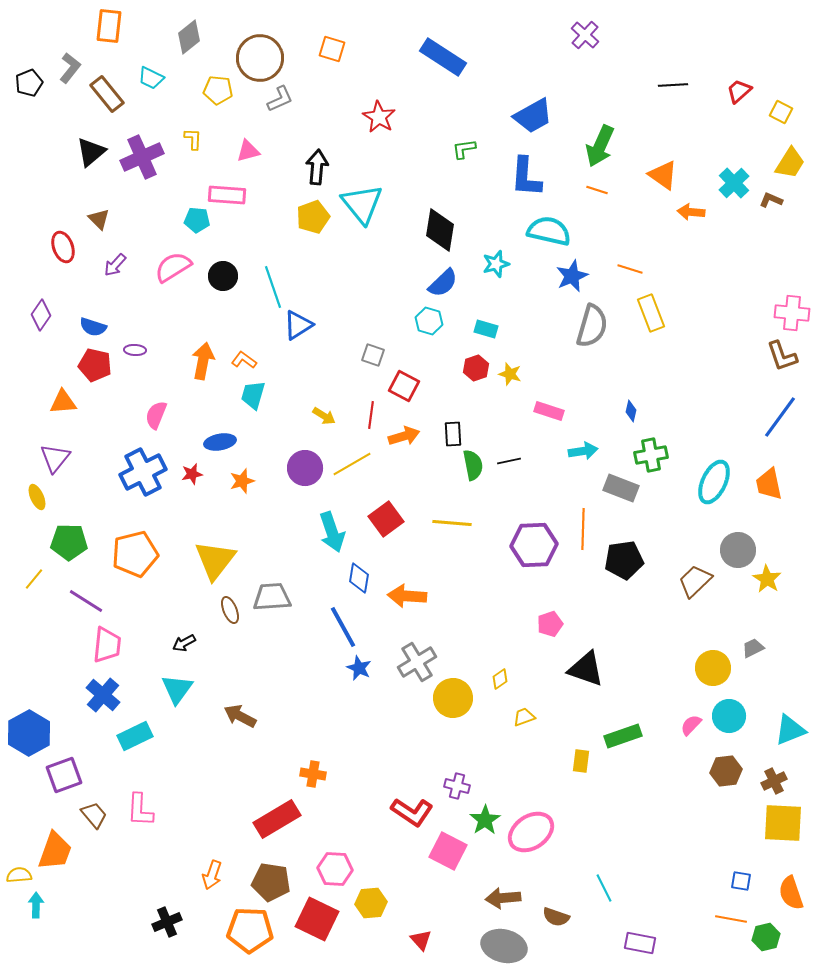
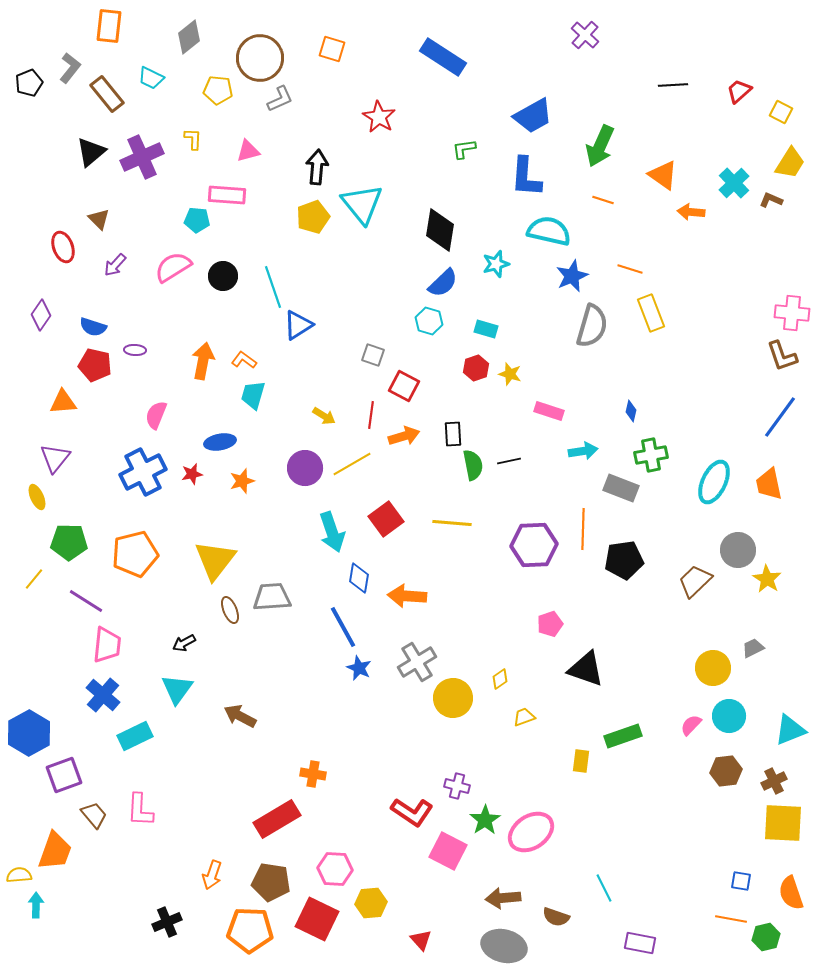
orange line at (597, 190): moved 6 px right, 10 px down
